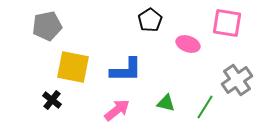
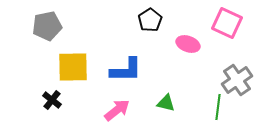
pink square: rotated 16 degrees clockwise
yellow square: rotated 12 degrees counterclockwise
green line: moved 13 px right; rotated 25 degrees counterclockwise
